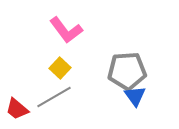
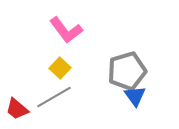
gray pentagon: rotated 12 degrees counterclockwise
